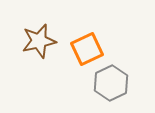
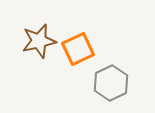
orange square: moved 9 px left
